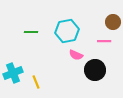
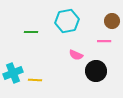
brown circle: moved 1 px left, 1 px up
cyan hexagon: moved 10 px up
black circle: moved 1 px right, 1 px down
yellow line: moved 1 px left, 2 px up; rotated 64 degrees counterclockwise
